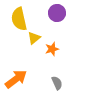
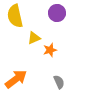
yellow semicircle: moved 4 px left, 3 px up
yellow triangle: rotated 16 degrees clockwise
orange star: moved 2 px left, 1 px down
gray semicircle: moved 2 px right, 1 px up
